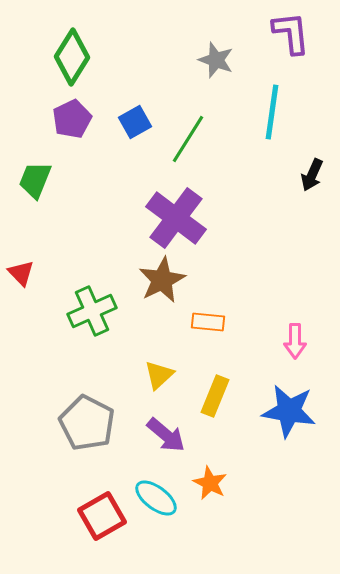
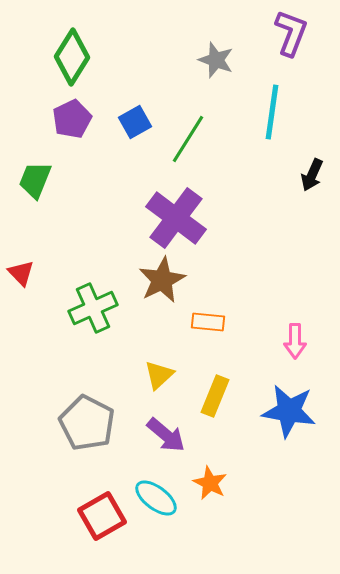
purple L-shape: rotated 27 degrees clockwise
green cross: moved 1 px right, 3 px up
